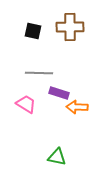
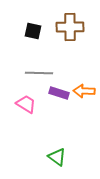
orange arrow: moved 7 px right, 16 px up
green triangle: rotated 24 degrees clockwise
